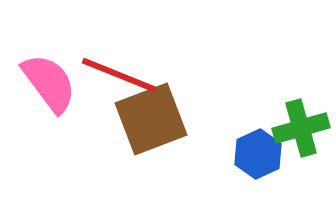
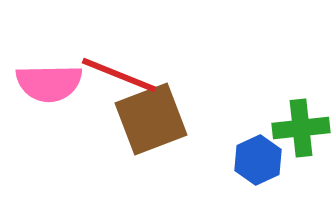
pink semicircle: rotated 126 degrees clockwise
green cross: rotated 10 degrees clockwise
blue hexagon: moved 6 px down
